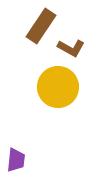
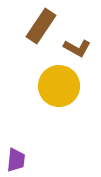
brown L-shape: moved 6 px right
yellow circle: moved 1 px right, 1 px up
